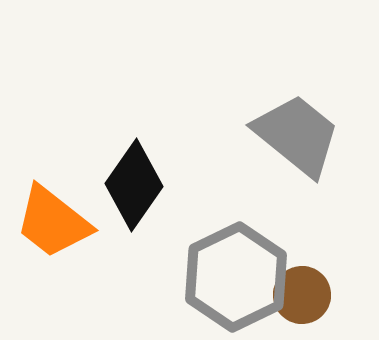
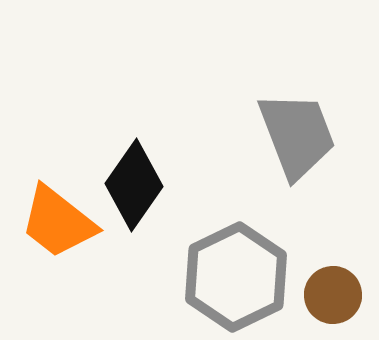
gray trapezoid: rotated 30 degrees clockwise
orange trapezoid: moved 5 px right
brown circle: moved 31 px right
